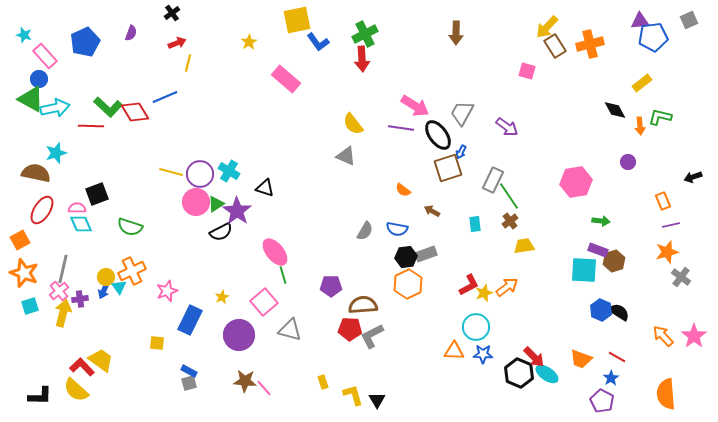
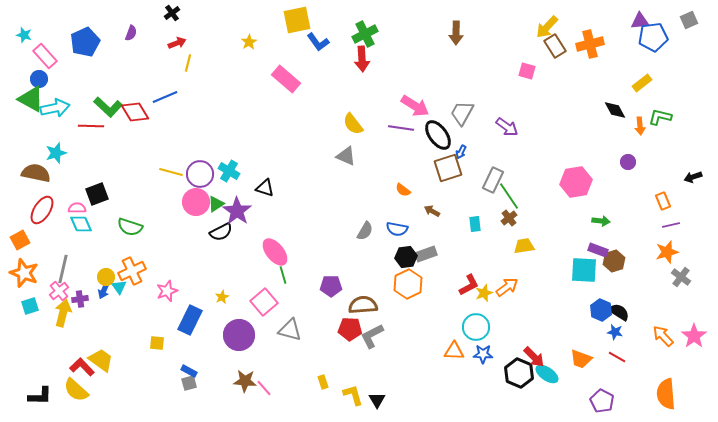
brown cross at (510, 221): moved 1 px left, 3 px up
blue star at (611, 378): moved 4 px right, 46 px up; rotated 28 degrees counterclockwise
